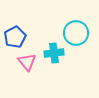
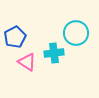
pink triangle: rotated 18 degrees counterclockwise
